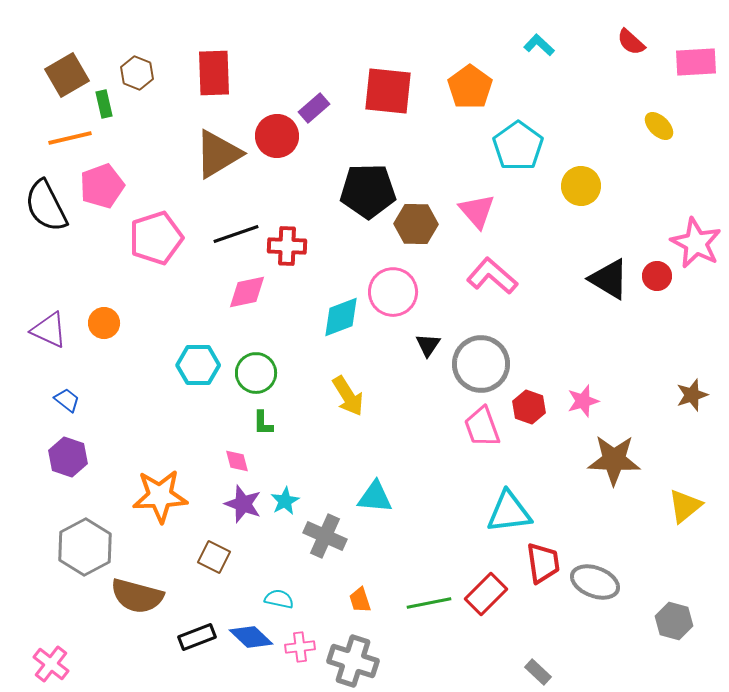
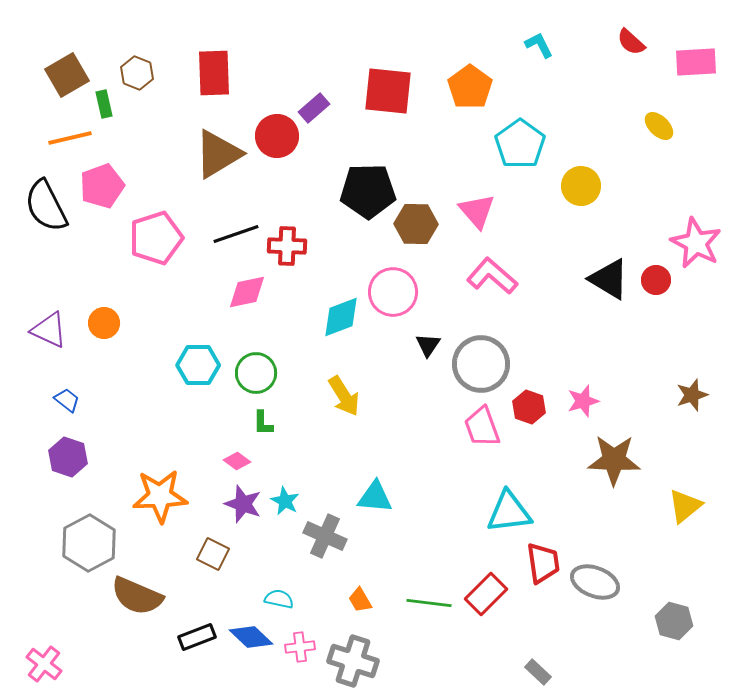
cyan L-shape at (539, 45): rotated 20 degrees clockwise
cyan pentagon at (518, 146): moved 2 px right, 2 px up
red circle at (657, 276): moved 1 px left, 4 px down
yellow arrow at (348, 396): moved 4 px left
pink diamond at (237, 461): rotated 40 degrees counterclockwise
cyan star at (285, 501): rotated 16 degrees counterclockwise
gray hexagon at (85, 547): moved 4 px right, 4 px up
brown square at (214, 557): moved 1 px left, 3 px up
brown semicircle at (137, 596): rotated 8 degrees clockwise
orange trapezoid at (360, 600): rotated 12 degrees counterclockwise
green line at (429, 603): rotated 18 degrees clockwise
pink cross at (51, 664): moved 7 px left
